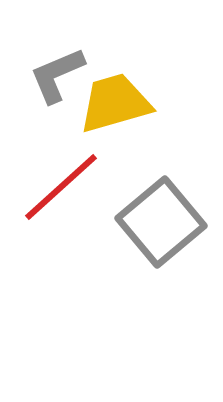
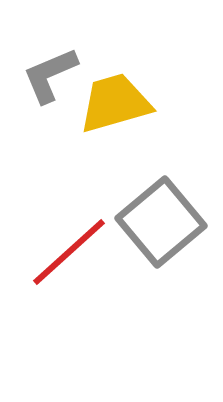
gray L-shape: moved 7 px left
red line: moved 8 px right, 65 px down
